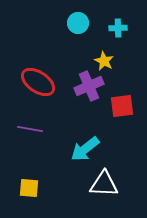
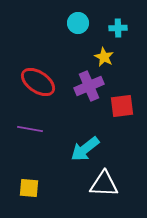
yellow star: moved 4 px up
